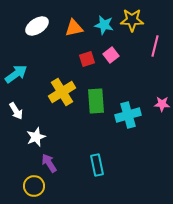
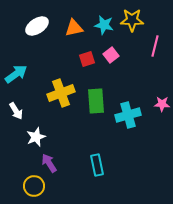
yellow cross: moved 1 px left, 1 px down; rotated 12 degrees clockwise
